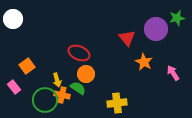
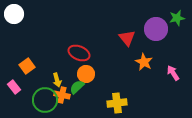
white circle: moved 1 px right, 5 px up
green semicircle: moved 1 px left, 1 px up; rotated 77 degrees counterclockwise
